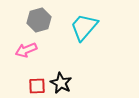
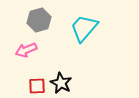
cyan trapezoid: moved 1 px down
